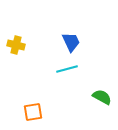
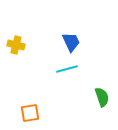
green semicircle: rotated 42 degrees clockwise
orange square: moved 3 px left, 1 px down
